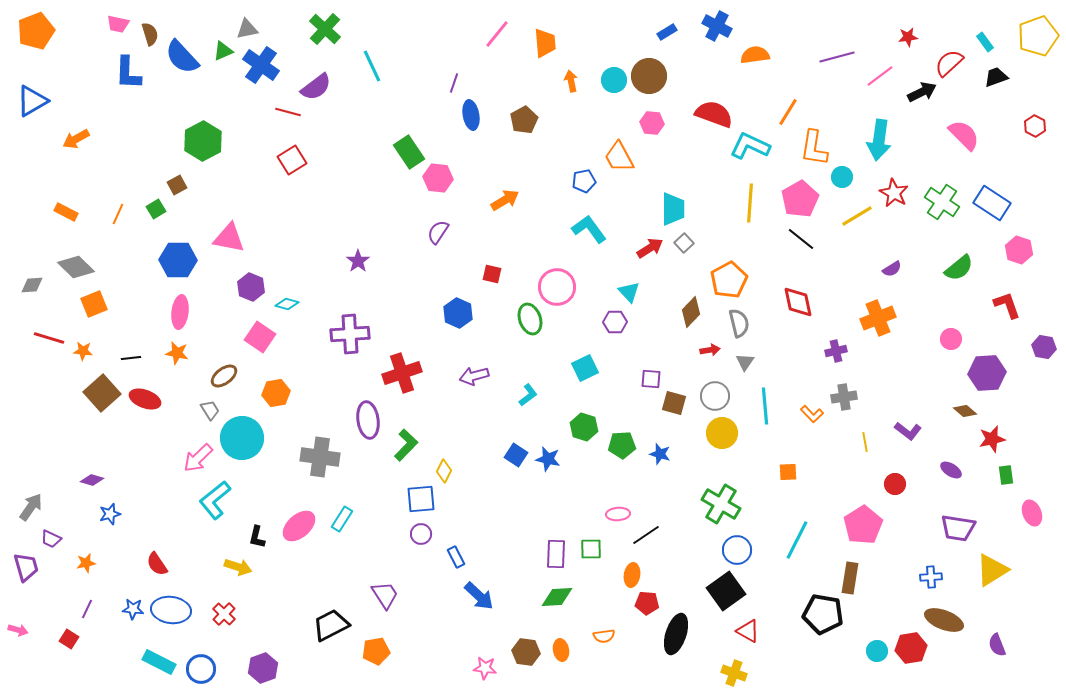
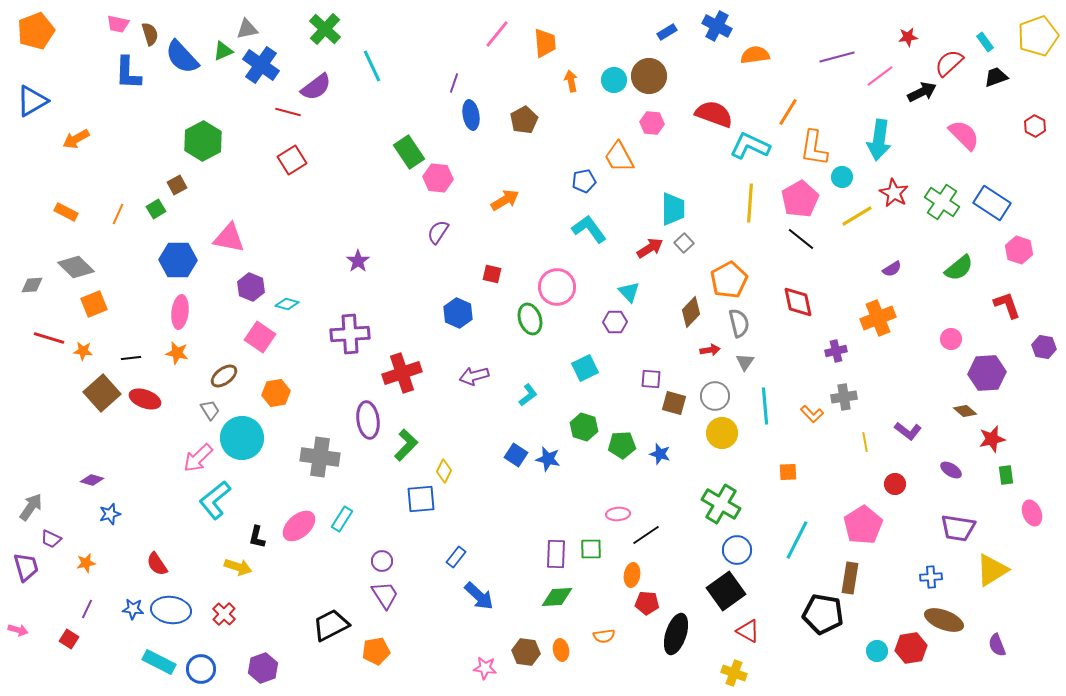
purple circle at (421, 534): moved 39 px left, 27 px down
blue rectangle at (456, 557): rotated 65 degrees clockwise
